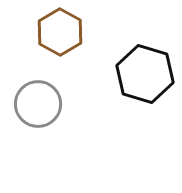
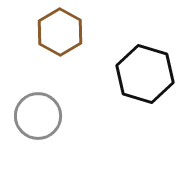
gray circle: moved 12 px down
